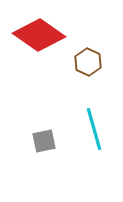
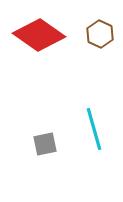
brown hexagon: moved 12 px right, 28 px up
gray square: moved 1 px right, 3 px down
